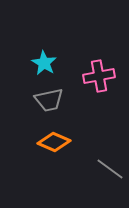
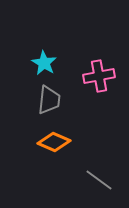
gray trapezoid: rotated 72 degrees counterclockwise
gray line: moved 11 px left, 11 px down
